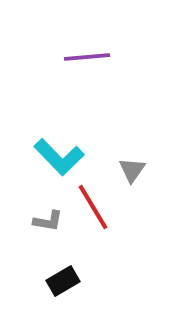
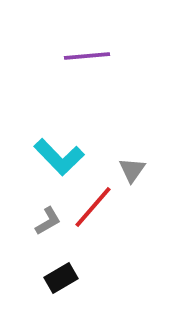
purple line: moved 1 px up
red line: rotated 72 degrees clockwise
gray L-shape: rotated 40 degrees counterclockwise
black rectangle: moved 2 px left, 3 px up
